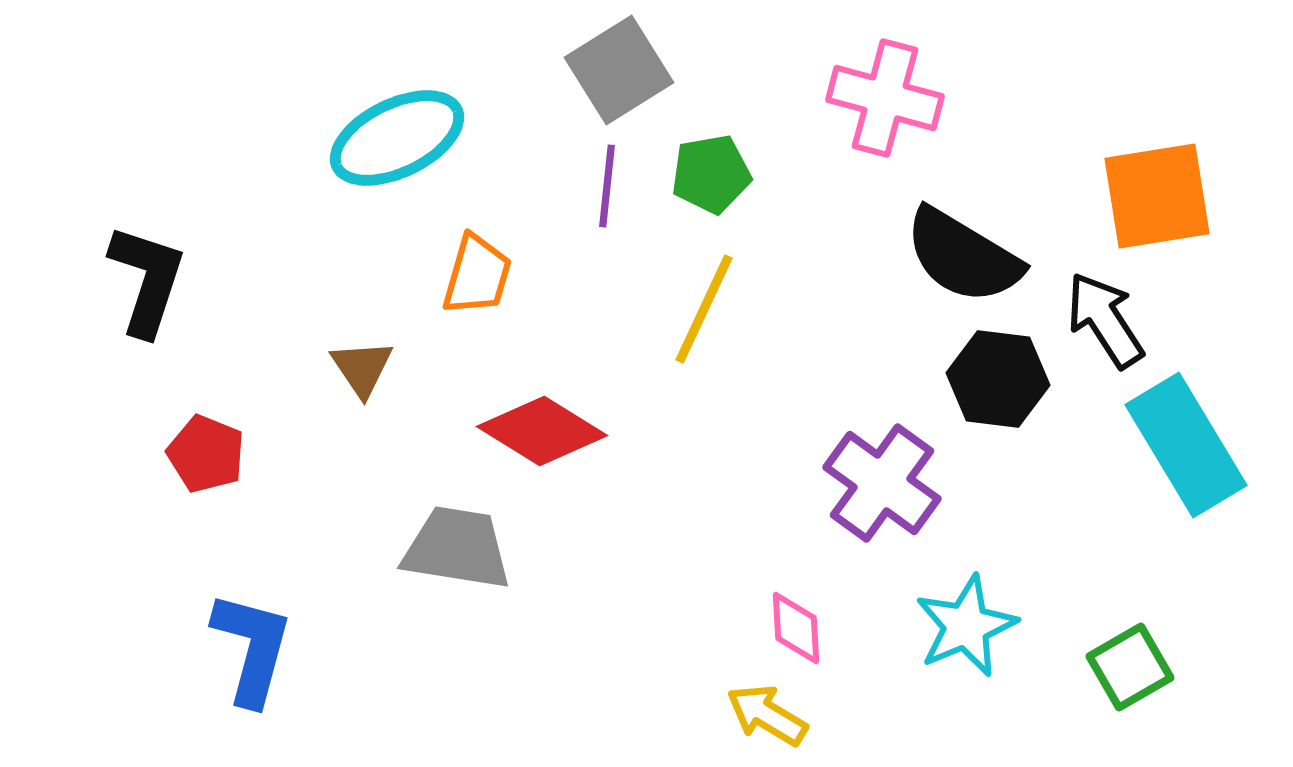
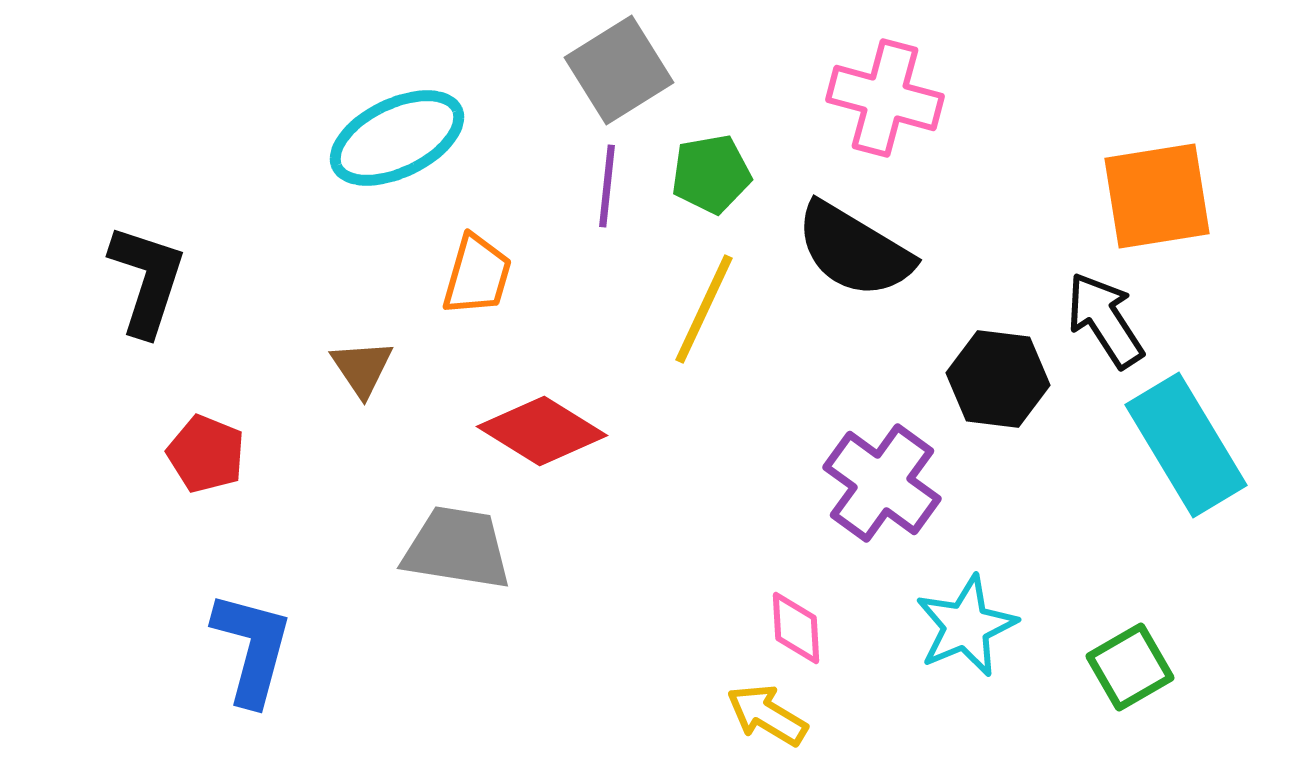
black semicircle: moved 109 px left, 6 px up
